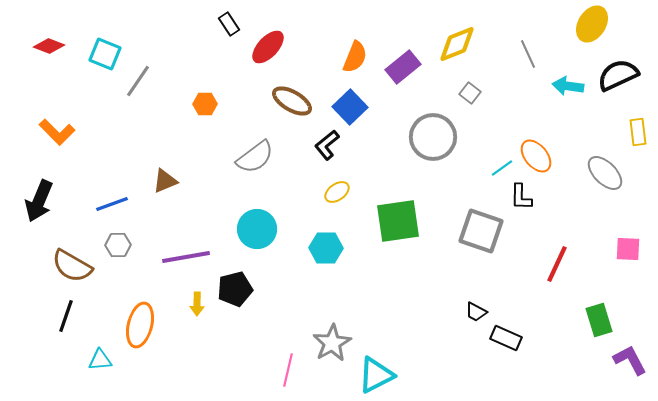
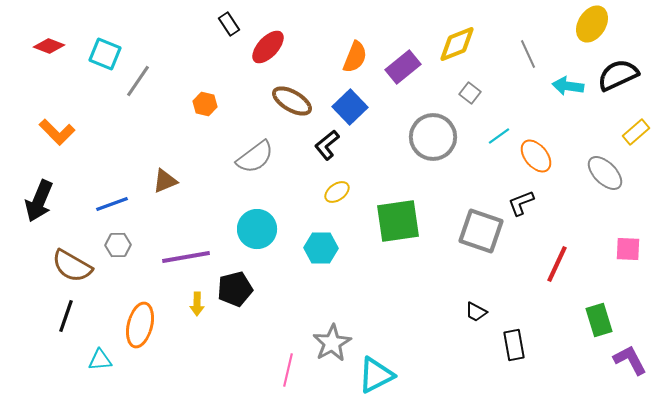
orange hexagon at (205, 104): rotated 15 degrees clockwise
yellow rectangle at (638, 132): moved 2 px left; rotated 56 degrees clockwise
cyan line at (502, 168): moved 3 px left, 32 px up
black L-shape at (521, 197): moved 6 px down; rotated 68 degrees clockwise
cyan hexagon at (326, 248): moved 5 px left
black rectangle at (506, 338): moved 8 px right, 7 px down; rotated 56 degrees clockwise
